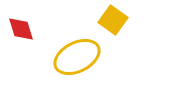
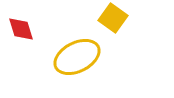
yellow square: moved 2 px up
